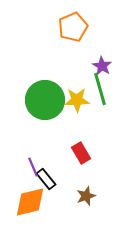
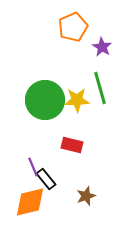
purple star: moved 19 px up
green line: moved 1 px up
red rectangle: moved 9 px left, 8 px up; rotated 45 degrees counterclockwise
